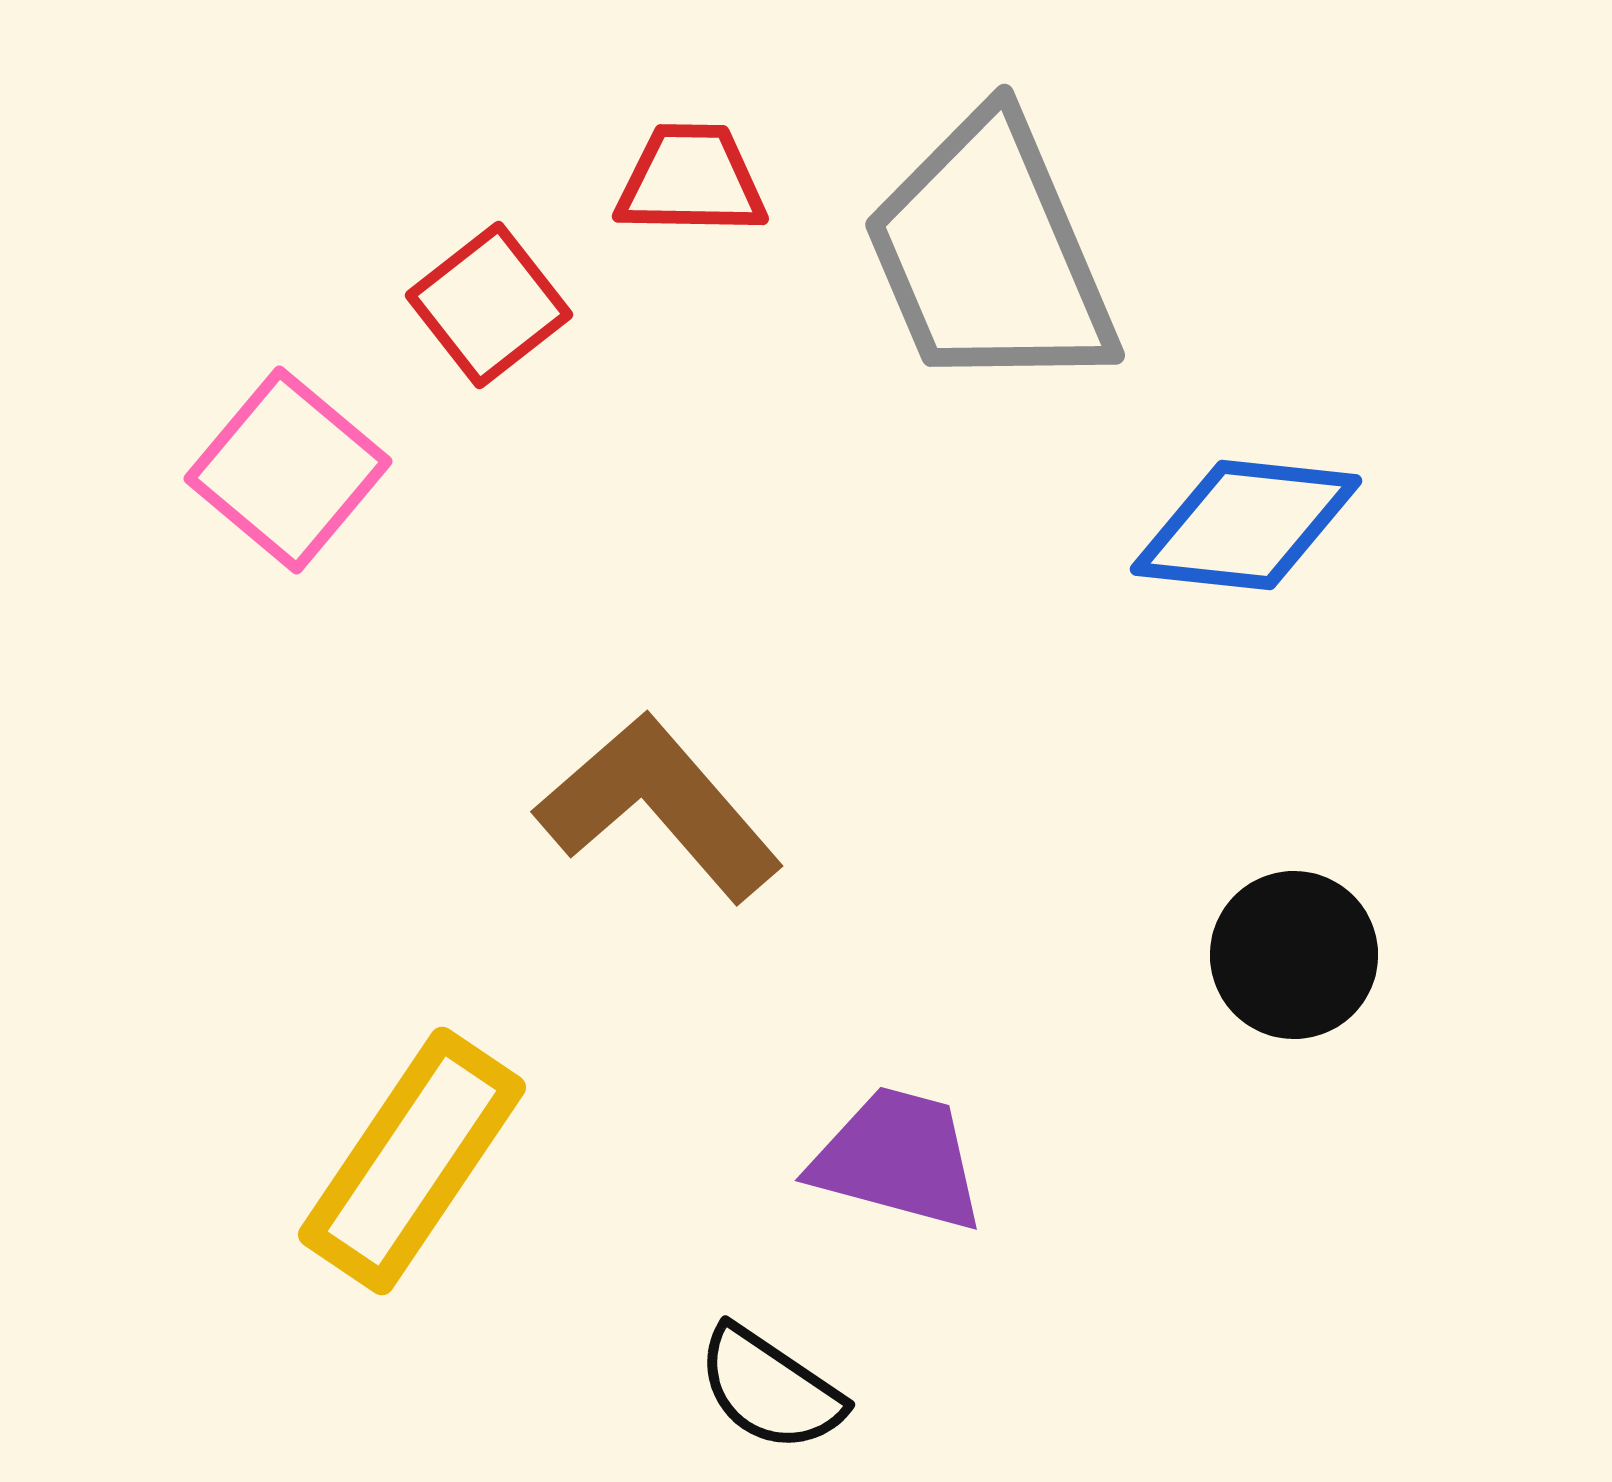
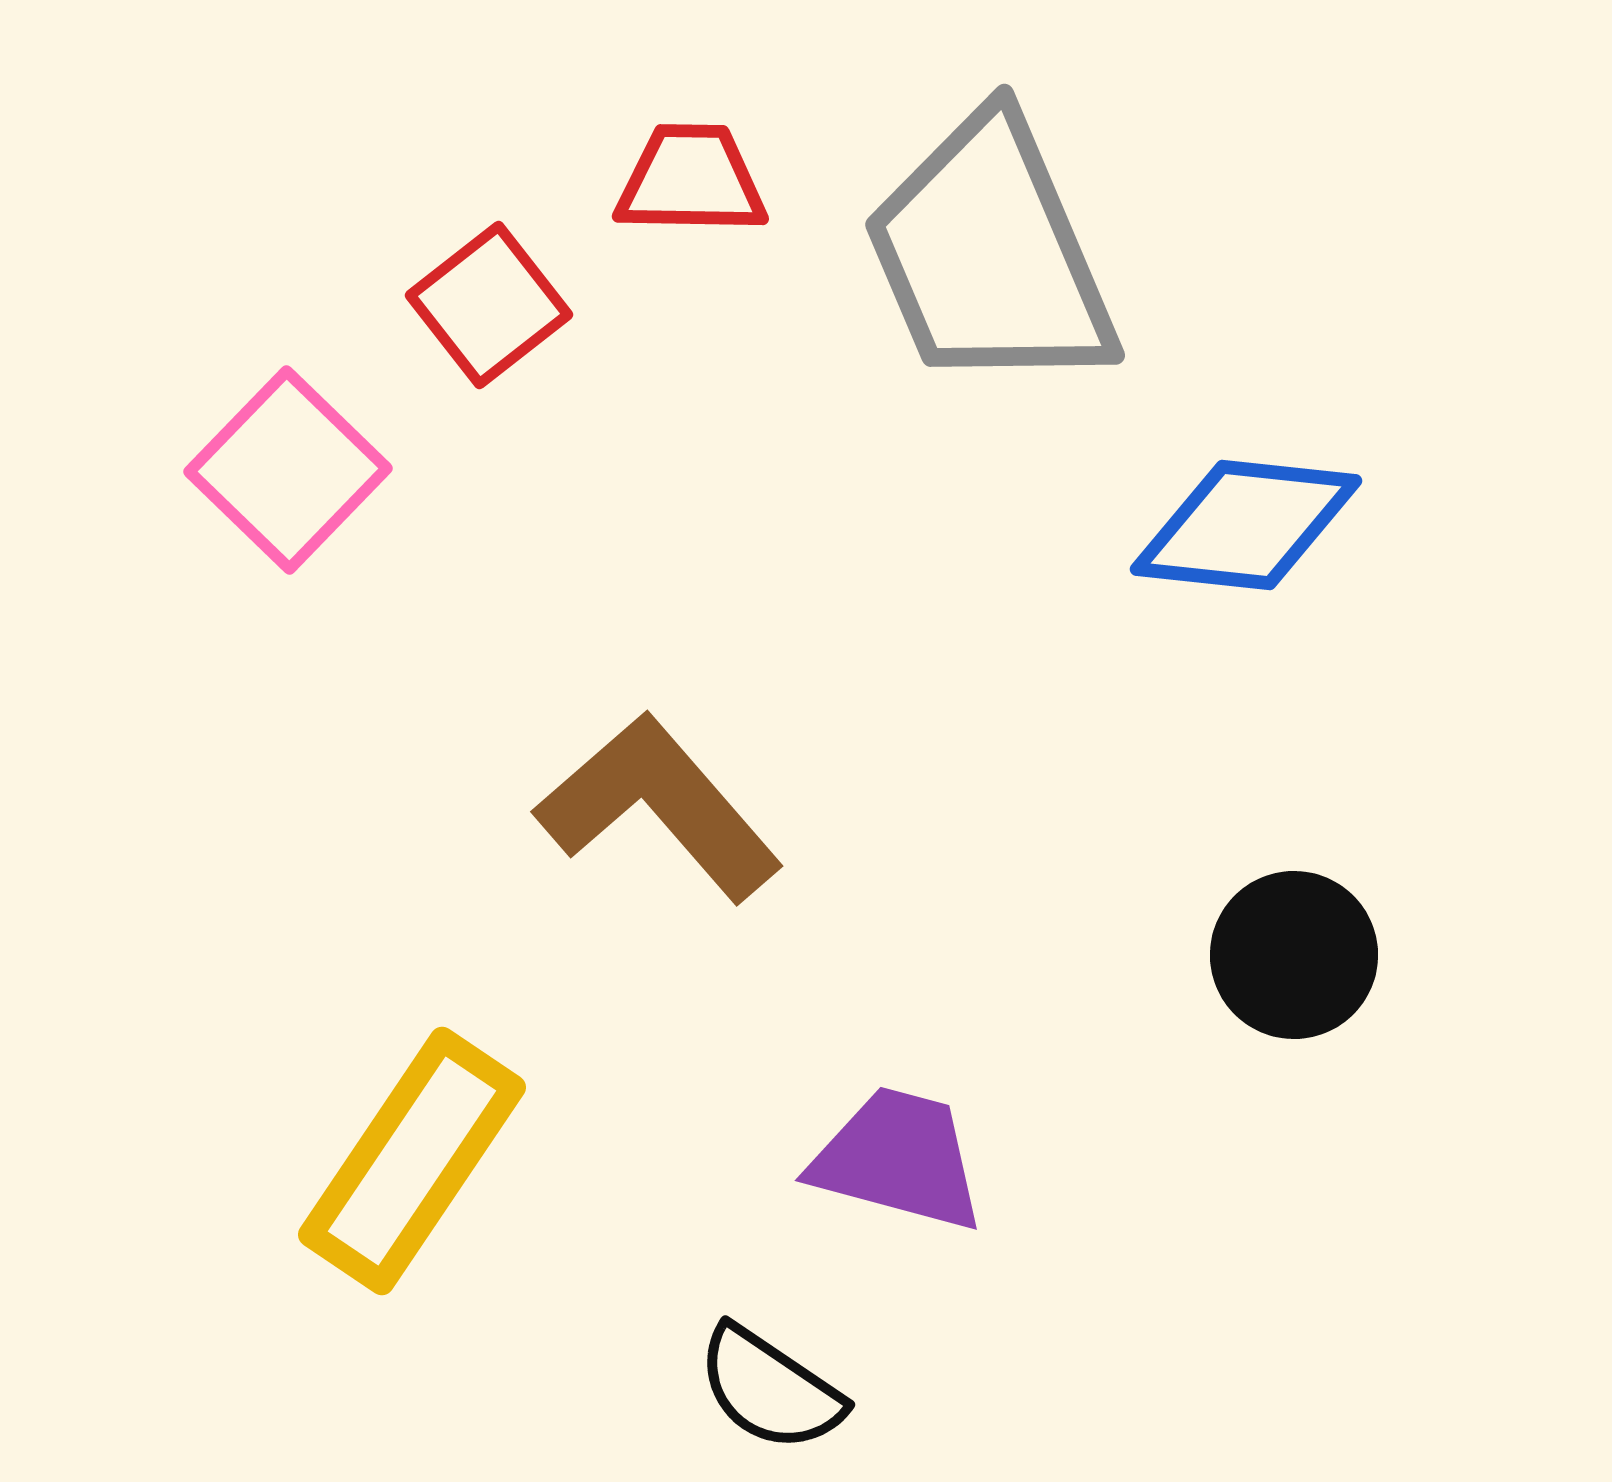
pink square: rotated 4 degrees clockwise
